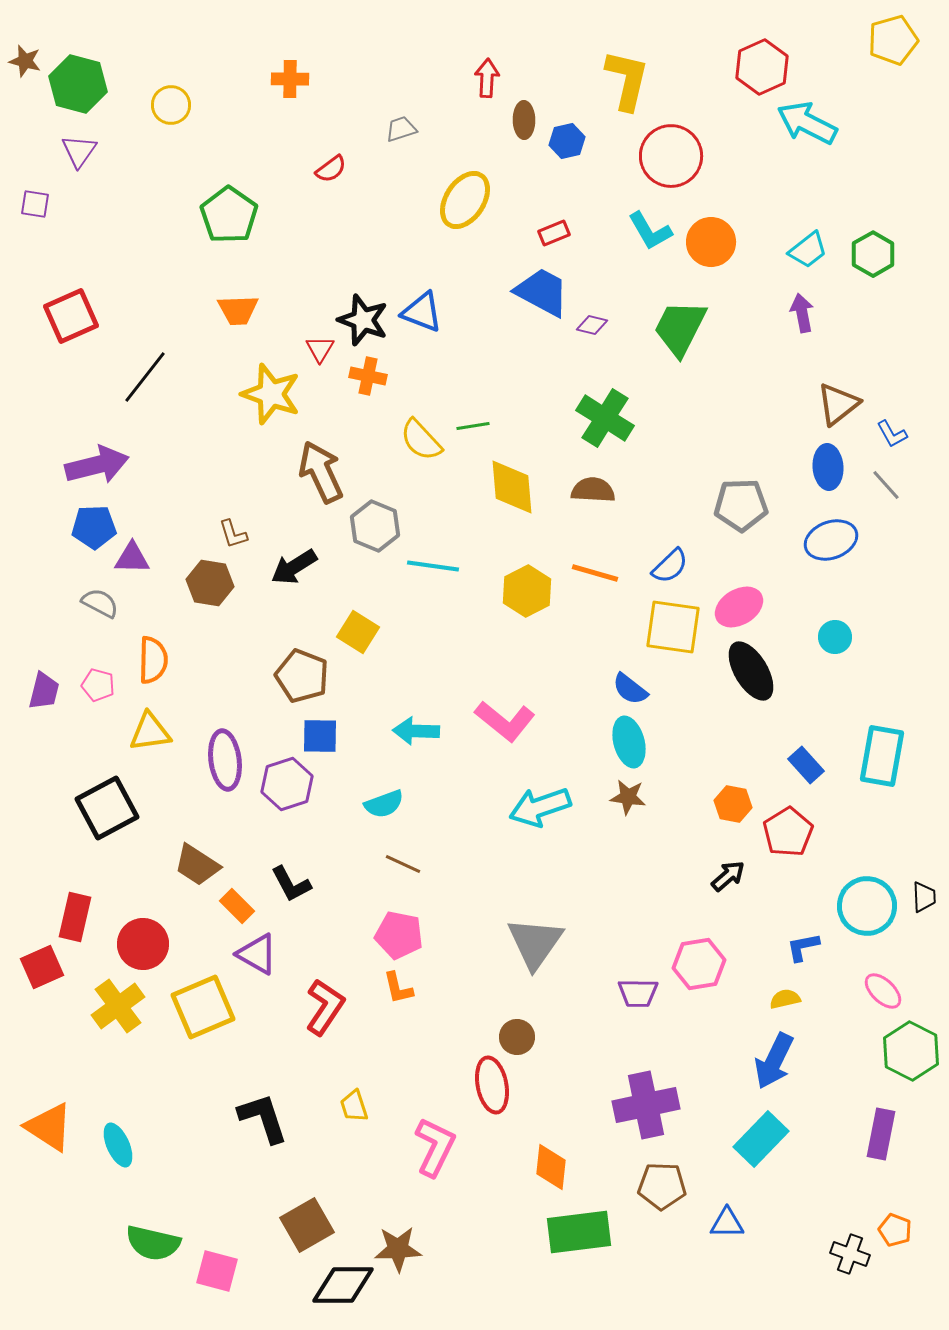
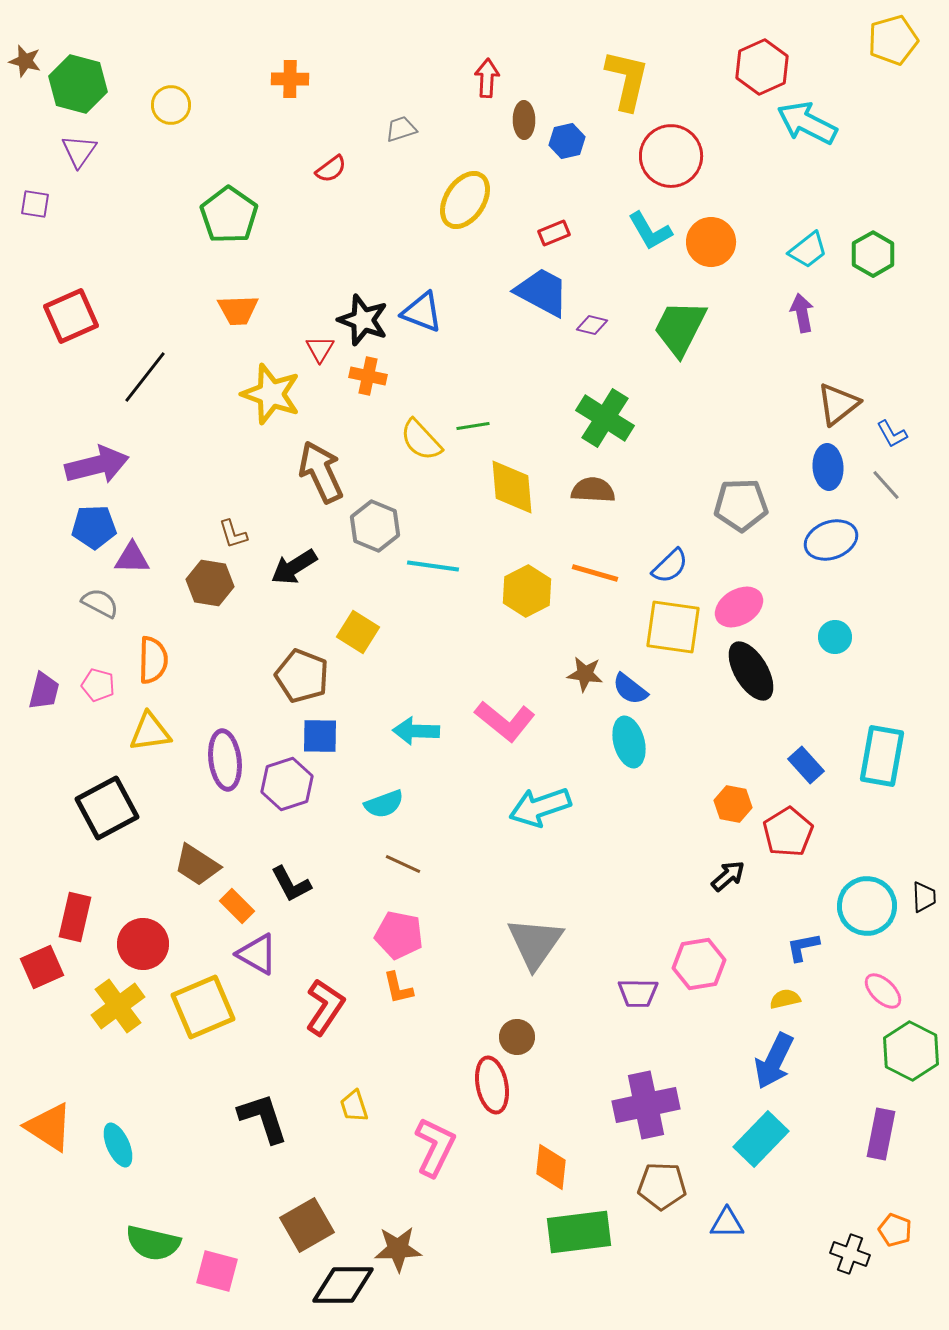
brown star at (628, 797): moved 43 px left, 123 px up
